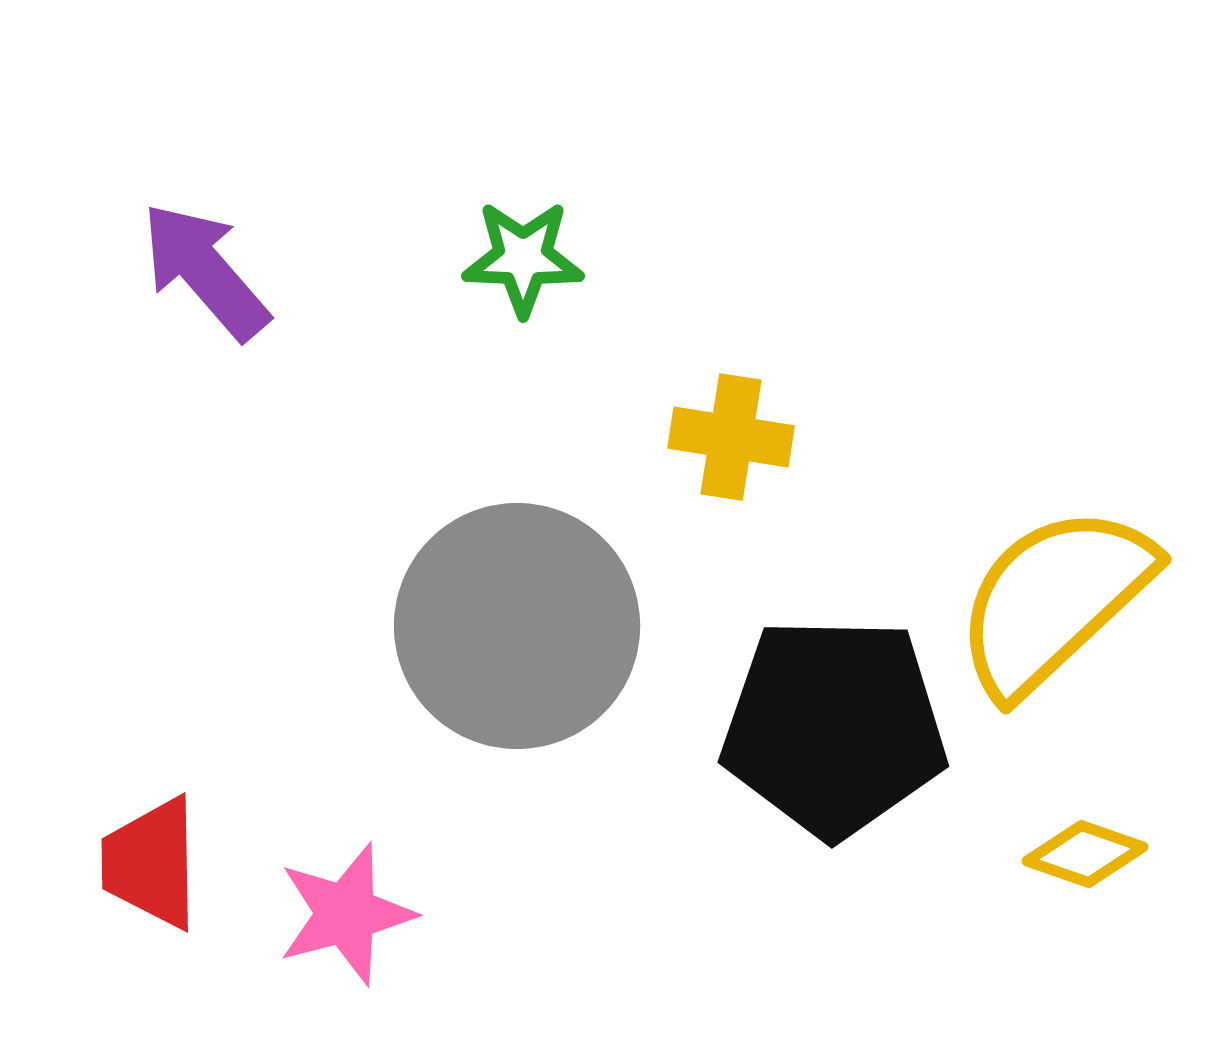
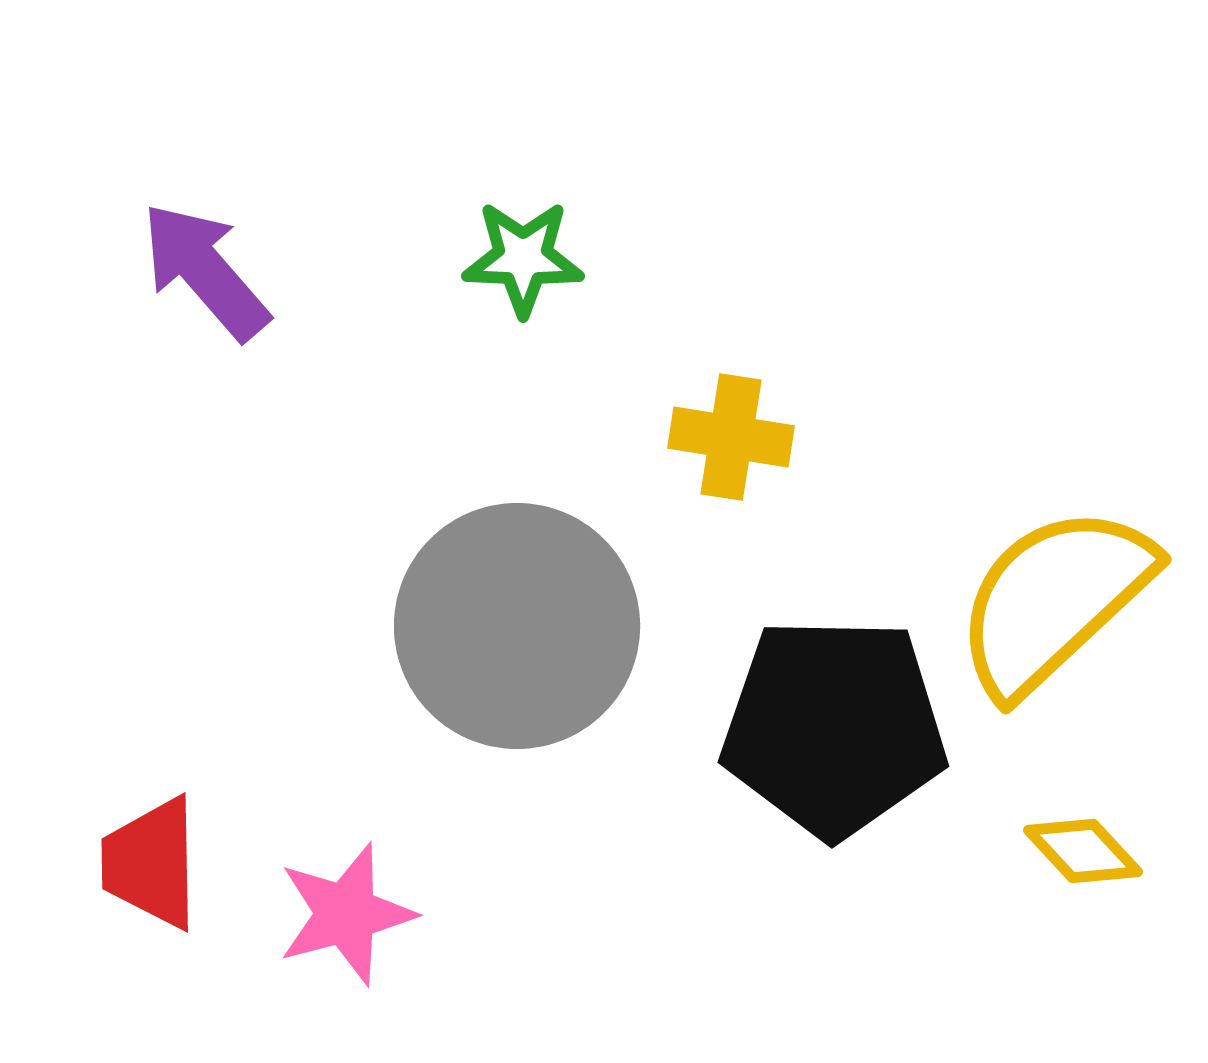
yellow diamond: moved 2 px left, 3 px up; rotated 28 degrees clockwise
